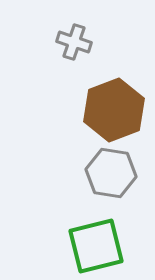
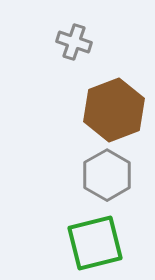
gray hexagon: moved 4 px left, 2 px down; rotated 21 degrees clockwise
green square: moved 1 px left, 3 px up
